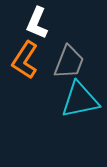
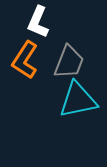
white L-shape: moved 1 px right, 1 px up
cyan triangle: moved 2 px left
